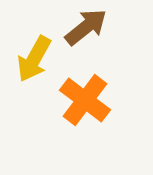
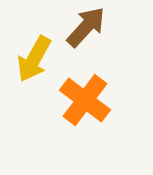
brown arrow: rotated 9 degrees counterclockwise
